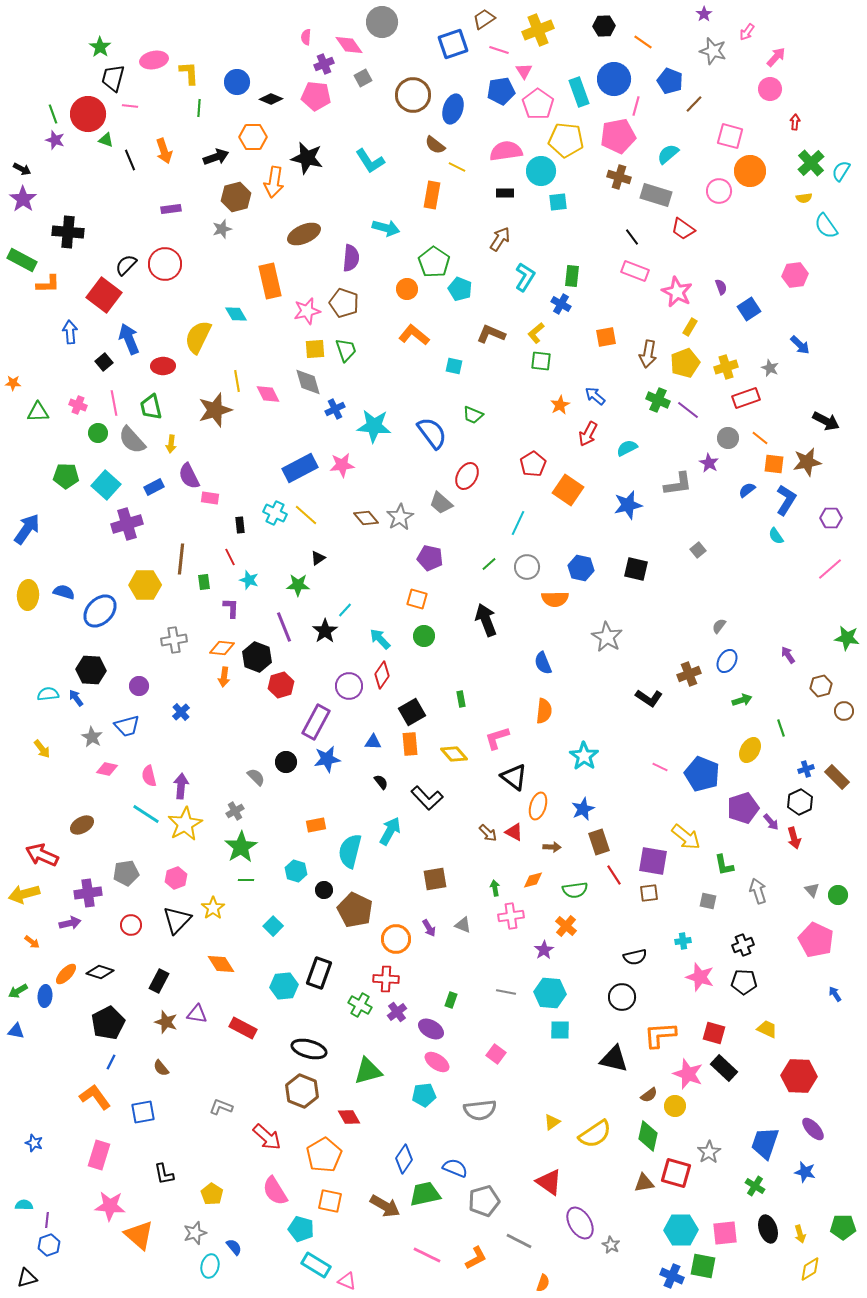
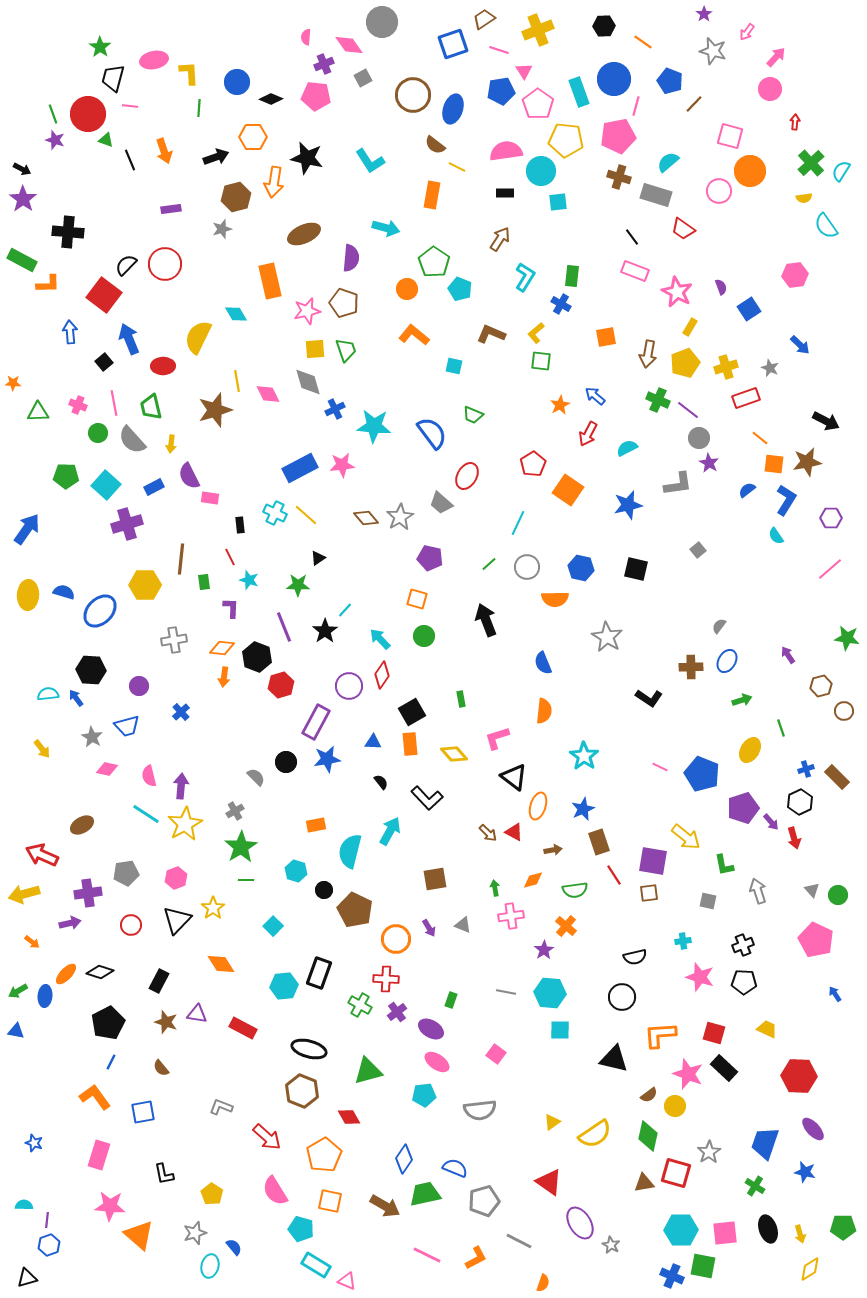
cyan semicircle at (668, 154): moved 8 px down
gray circle at (728, 438): moved 29 px left
brown cross at (689, 674): moved 2 px right, 7 px up; rotated 20 degrees clockwise
brown arrow at (552, 847): moved 1 px right, 3 px down; rotated 12 degrees counterclockwise
